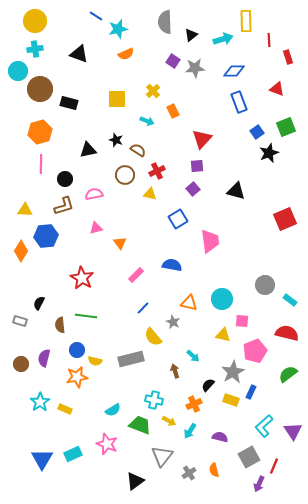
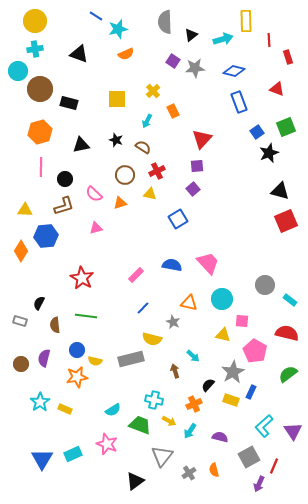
blue diamond at (234, 71): rotated 15 degrees clockwise
cyan arrow at (147, 121): rotated 96 degrees clockwise
black triangle at (88, 150): moved 7 px left, 5 px up
brown semicircle at (138, 150): moved 5 px right, 3 px up
pink line at (41, 164): moved 3 px down
black triangle at (236, 191): moved 44 px right
pink semicircle at (94, 194): rotated 126 degrees counterclockwise
red square at (285, 219): moved 1 px right, 2 px down
pink trapezoid at (210, 241): moved 2 px left, 22 px down; rotated 35 degrees counterclockwise
orange triangle at (120, 243): moved 40 px up; rotated 48 degrees clockwise
brown semicircle at (60, 325): moved 5 px left
yellow semicircle at (153, 337): moved 1 px left, 2 px down; rotated 36 degrees counterclockwise
pink pentagon at (255, 351): rotated 20 degrees counterclockwise
